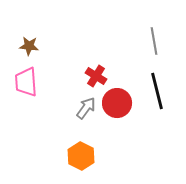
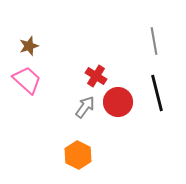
brown star: rotated 24 degrees counterclockwise
pink trapezoid: moved 1 px right, 2 px up; rotated 136 degrees clockwise
black line: moved 2 px down
red circle: moved 1 px right, 1 px up
gray arrow: moved 1 px left, 1 px up
orange hexagon: moved 3 px left, 1 px up
